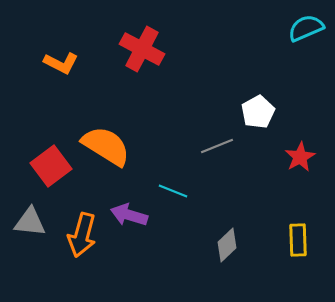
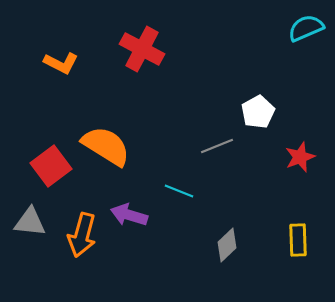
red star: rotated 8 degrees clockwise
cyan line: moved 6 px right
